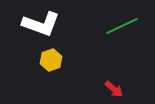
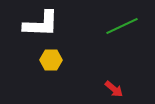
white L-shape: rotated 18 degrees counterclockwise
yellow hexagon: rotated 20 degrees clockwise
